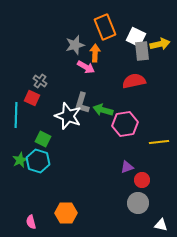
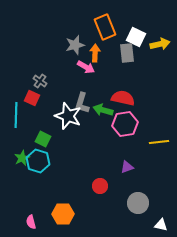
gray rectangle: moved 15 px left, 2 px down
red semicircle: moved 11 px left, 17 px down; rotated 25 degrees clockwise
green star: moved 2 px right, 2 px up
red circle: moved 42 px left, 6 px down
orange hexagon: moved 3 px left, 1 px down
